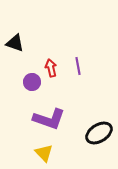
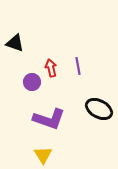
black ellipse: moved 24 px up; rotated 60 degrees clockwise
yellow triangle: moved 1 px left, 2 px down; rotated 12 degrees clockwise
